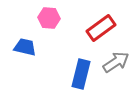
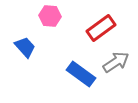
pink hexagon: moved 1 px right, 2 px up
blue trapezoid: rotated 35 degrees clockwise
blue rectangle: rotated 68 degrees counterclockwise
